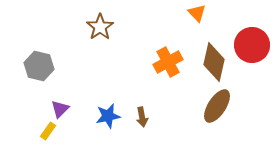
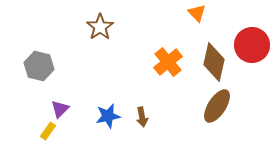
orange cross: rotated 12 degrees counterclockwise
